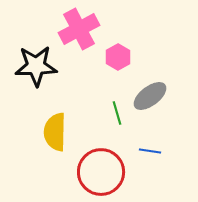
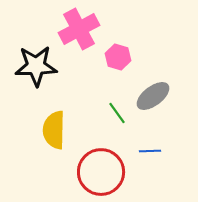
pink hexagon: rotated 15 degrees counterclockwise
gray ellipse: moved 3 px right
green line: rotated 20 degrees counterclockwise
yellow semicircle: moved 1 px left, 2 px up
blue line: rotated 10 degrees counterclockwise
